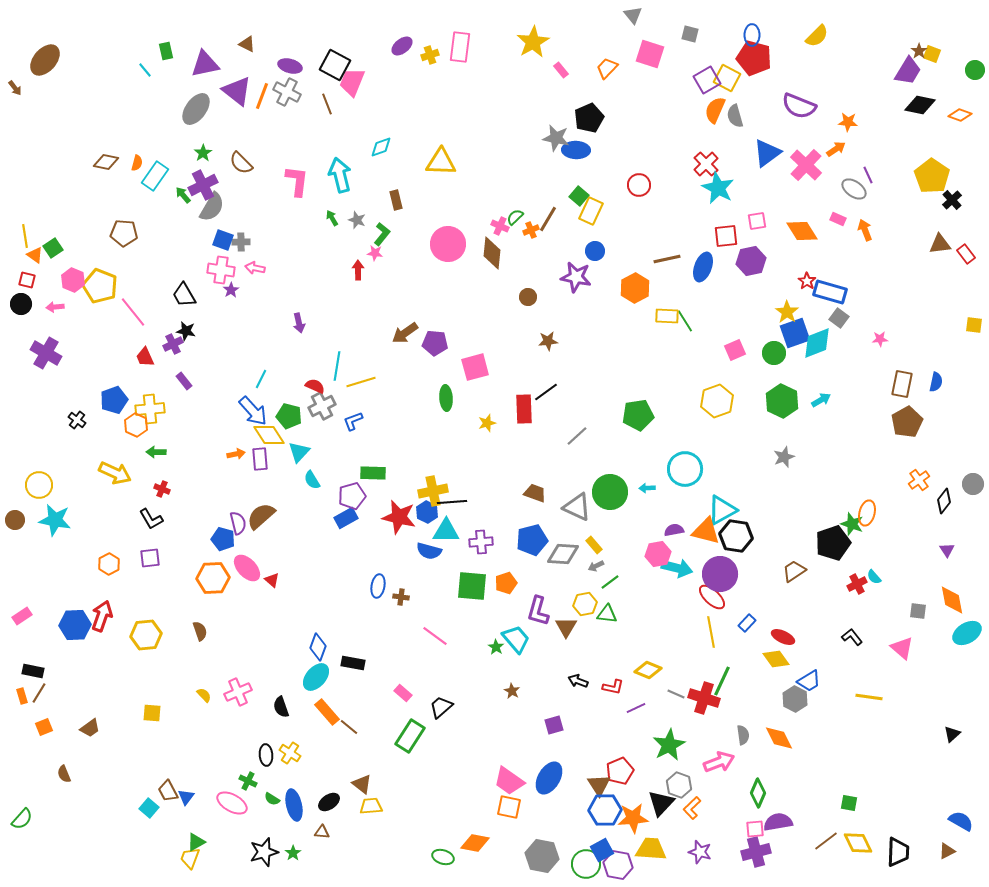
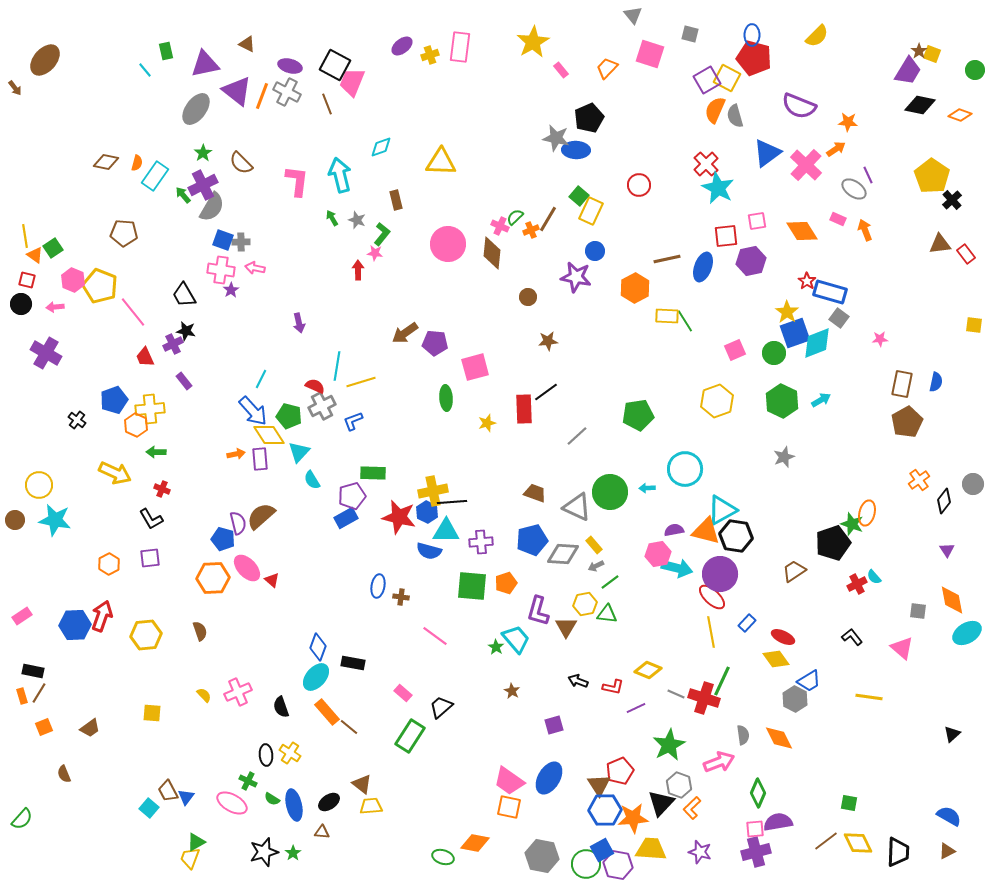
blue semicircle at (961, 821): moved 12 px left, 5 px up
